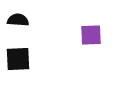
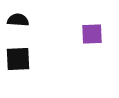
purple square: moved 1 px right, 1 px up
